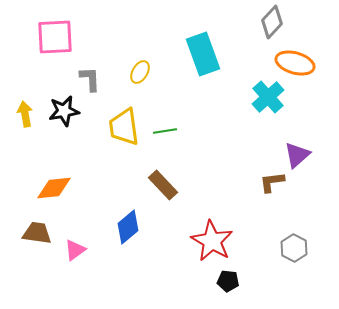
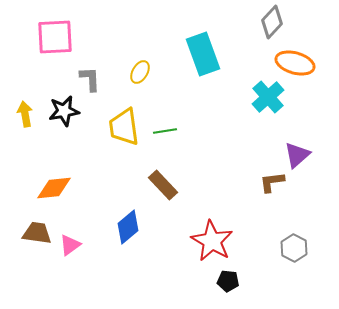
pink triangle: moved 5 px left, 5 px up
